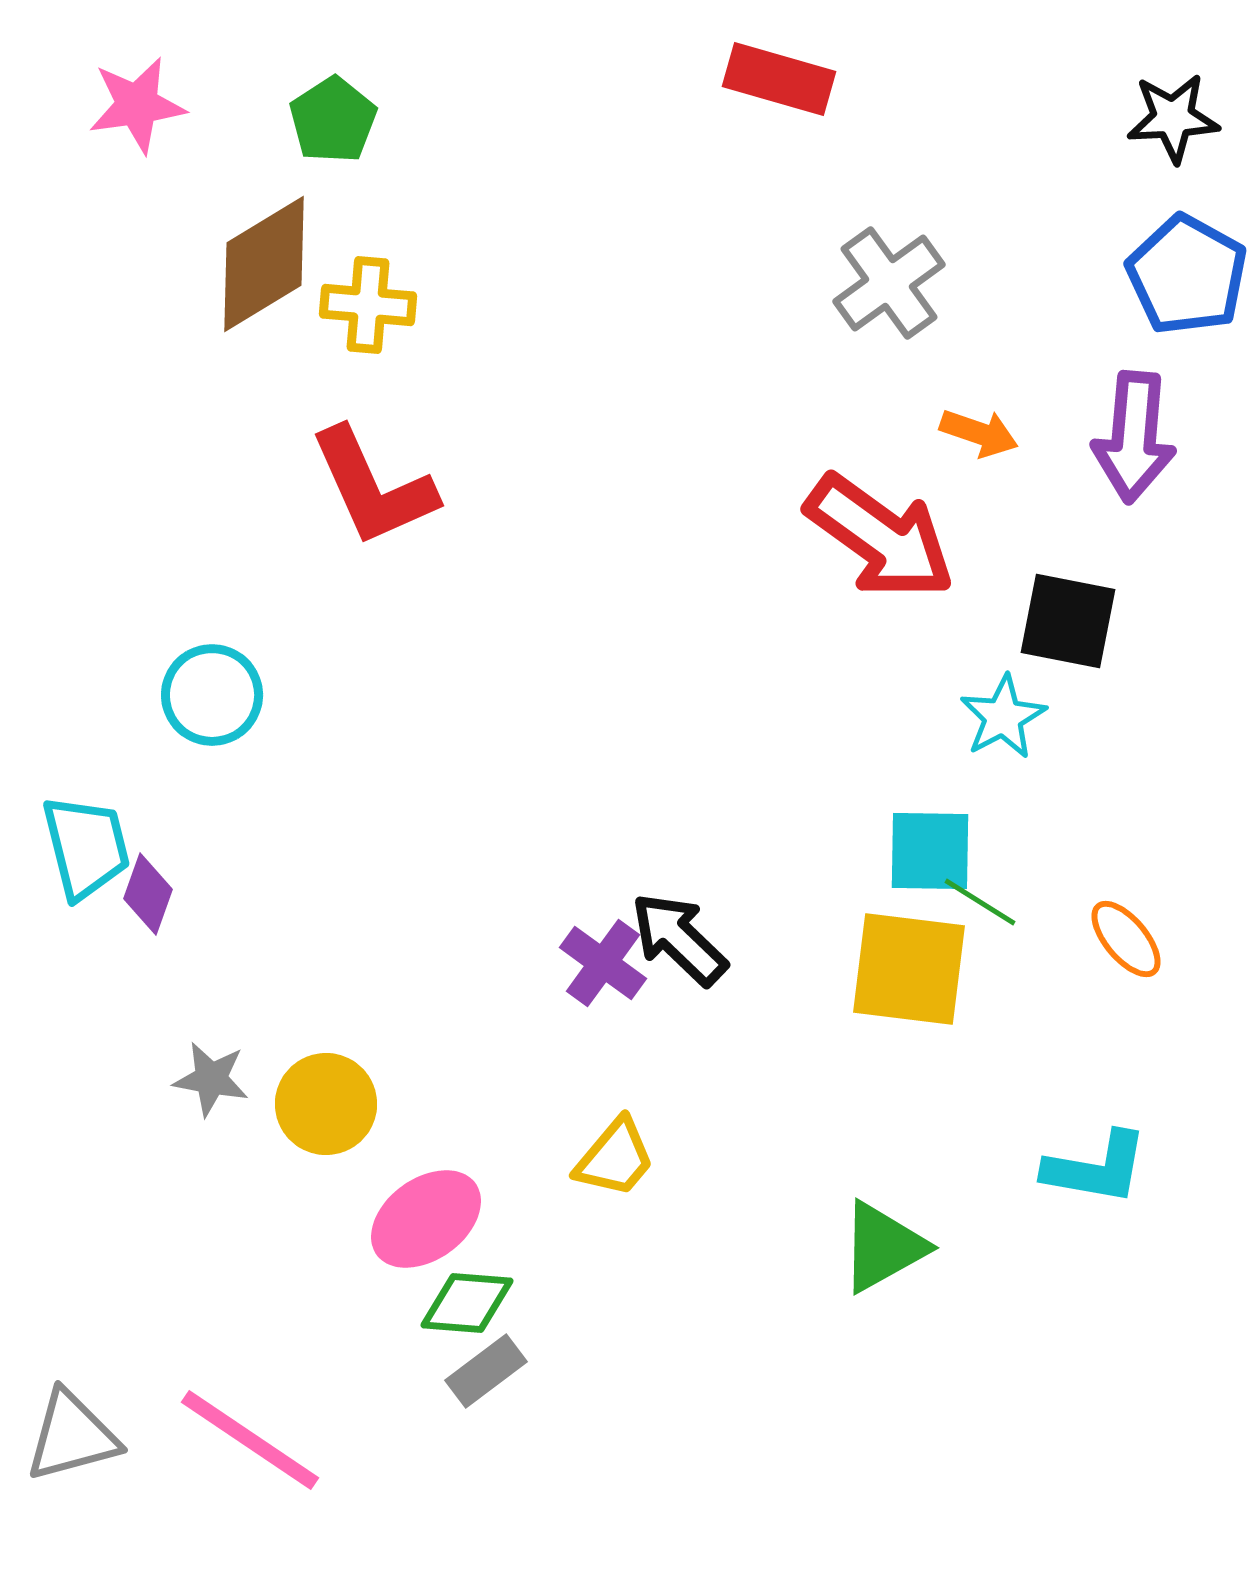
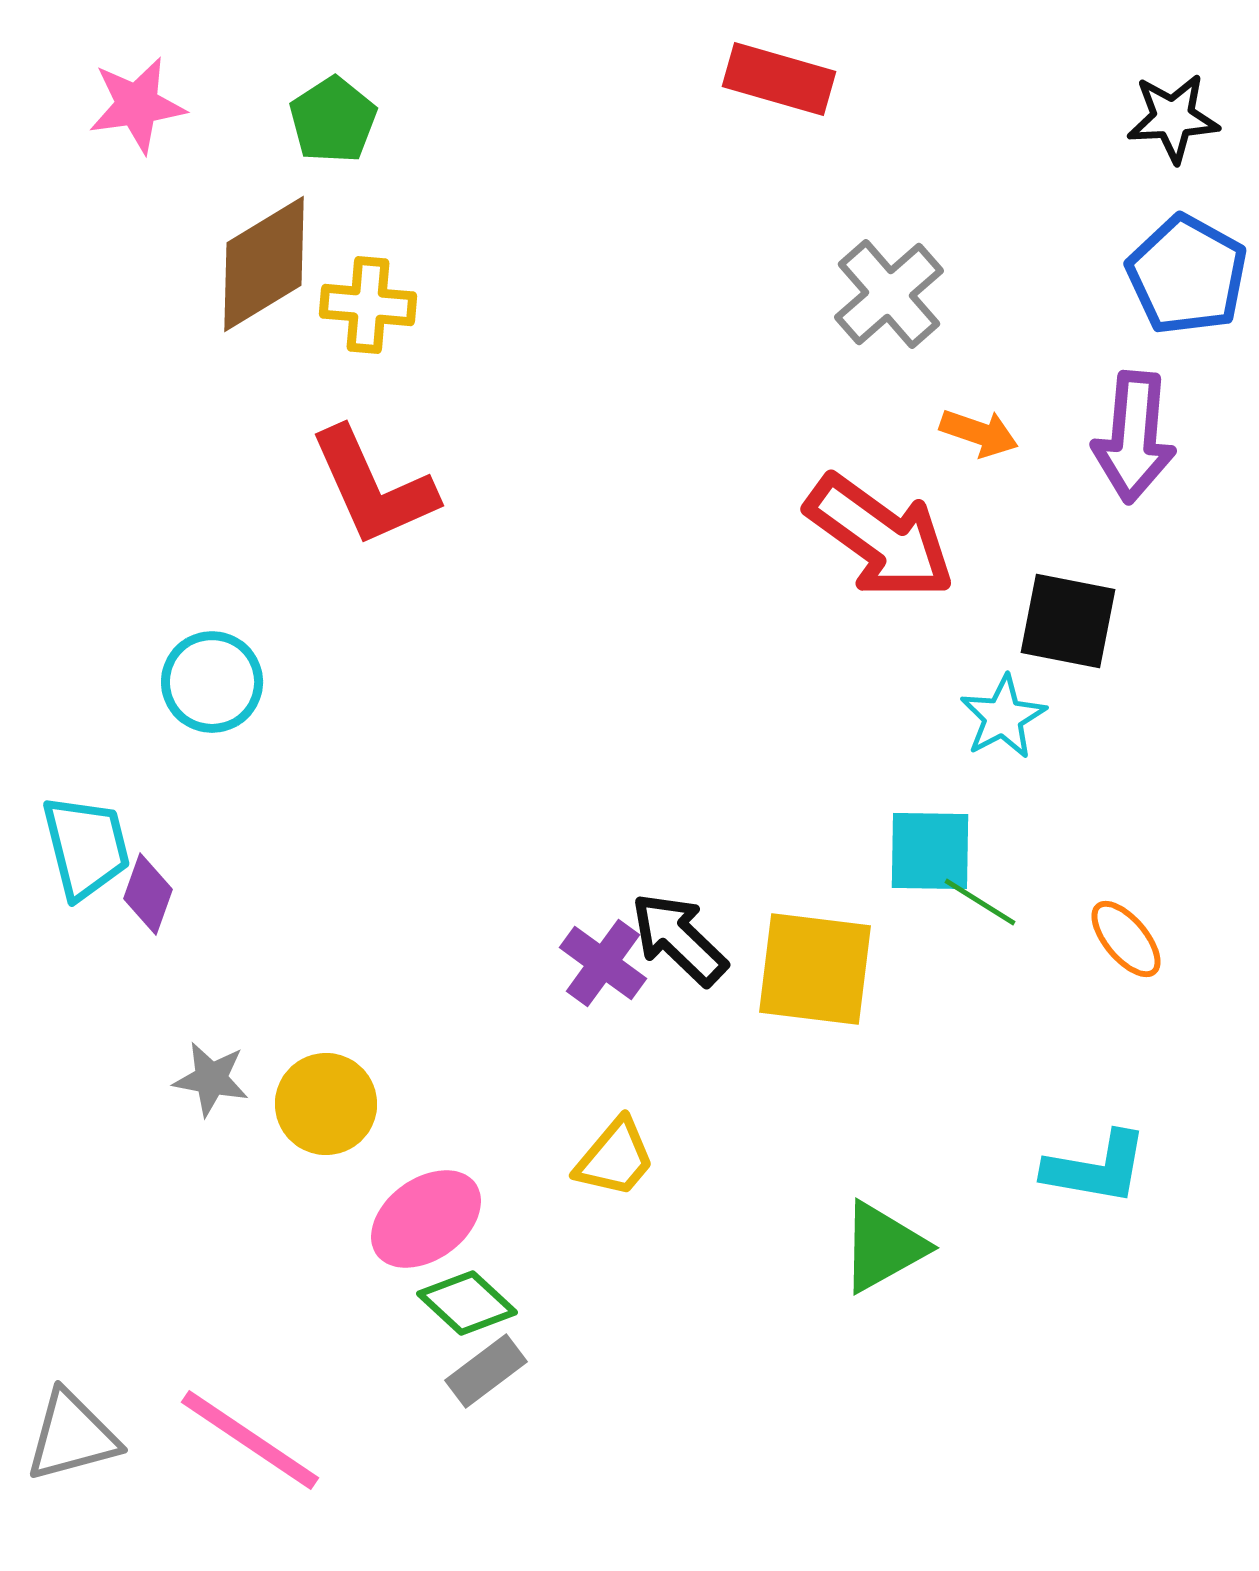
gray cross: moved 11 px down; rotated 5 degrees counterclockwise
cyan circle: moved 13 px up
yellow square: moved 94 px left
green diamond: rotated 38 degrees clockwise
